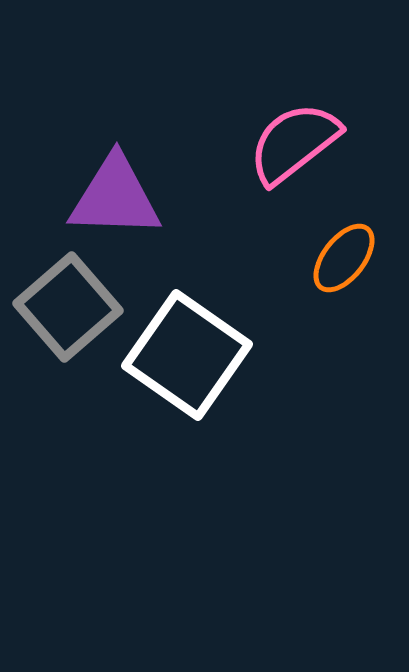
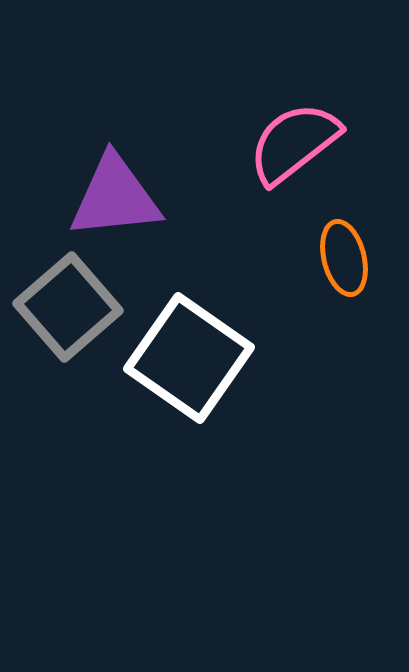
purple triangle: rotated 8 degrees counterclockwise
orange ellipse: rotated 52 degrees counterclockwise
white square: moved 2 px right, 3 px down
